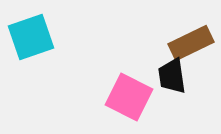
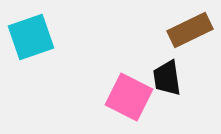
brown rectangle: moved 1 px left, 13 px up
black trapezoid: moved 5 px left, 2 px down
